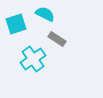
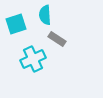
cyan semicircle: moved 1 px down; rotated 120 degrees counterclockwise
cyan cross: rotated 10 degrees clockwise
